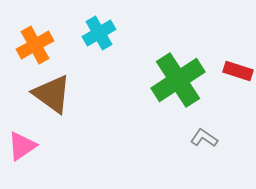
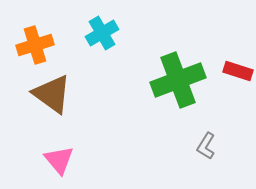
cyan cross: moved 3 px right
orange cross: rotated 12 degrees clockwise
green cross: rotated 12 degrees clockwise
gray L-shape: moved 2 px right, 8 px down; rotated 92 degrees counterclockwise
pink triangle: moved 37 px right, 14 px down; rotated 36 degrees counterclockwise
